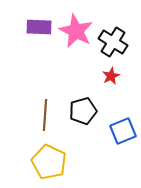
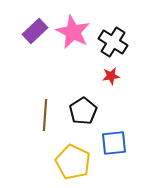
purple rectangle: moved 4 px left, 4 px down; rotated 45 degrees counterclockwise
pink star: moved 3 px left, 1 px down
red star: rotated 18 degrees clockwise
black pentagon: rotated 16 degrees counterclockwise
blue square: moved 9 px left, 12 px down; rotated 16 degrees clockwise
yellow pentagon: moved 24 px right
